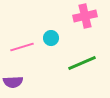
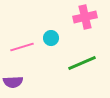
pink cross: moved 1 px down
